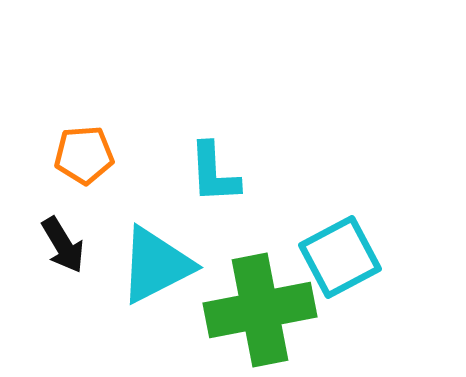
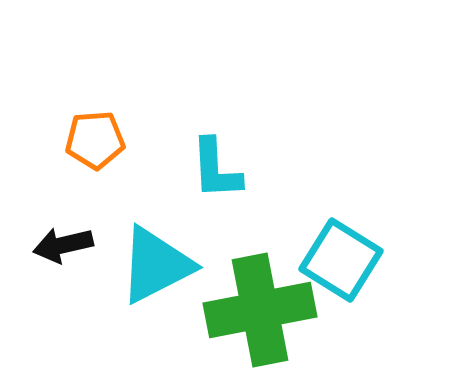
orange pentagon: moved 11 px right, 15 px up
cyan L-shape: moved 2 px right, 4 px up
black arrow: rotated 108 degrees clockwise
cyan square: moved 1 px right, 3 px down; rotated 30 degrees counterclockwise
